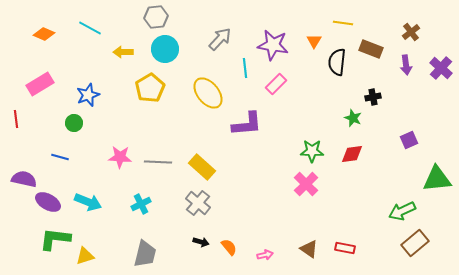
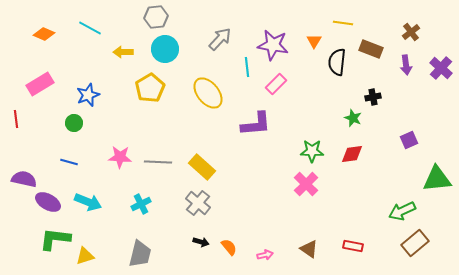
cyan line at (245, 68): moved 2 px right, 1 px up
purple L-shape at (247, 124): moved 9 px right
blue line at (60, 157): moved 9 px right, 5 px down
red rectangle at (345, 248): moved 8 px right, 2 px up
gray trapezoid at (145, 254): moved 5 px left
